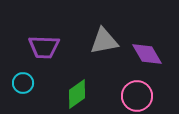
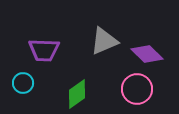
gray triangle: rotated 12 degrees counterclockwise
purple trapezoid: moved 3 px down
purple diamond: rotated 16 degrees counterclockwise
pink circle: moved 7 px up
